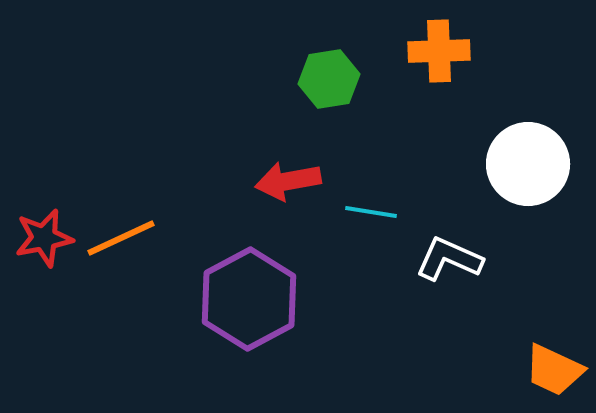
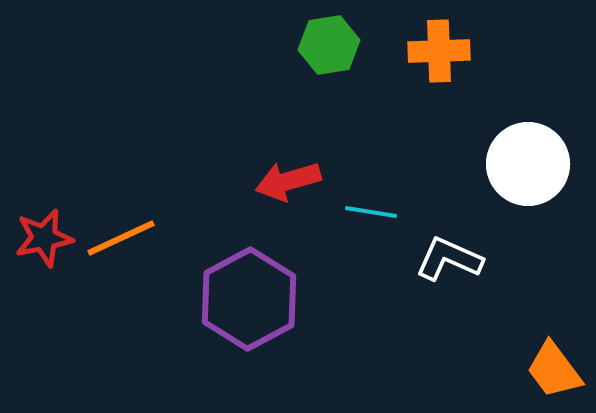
green hexagon: moved 34 px up
red arrow: rotated 6 degrees counterclockwise
orange trapezoid: rotated 28 degrees clockwise
